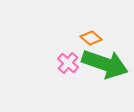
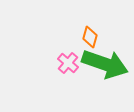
orange diamond: moved 1 px left, 1 px up; rotated 65 degrees clockwise
